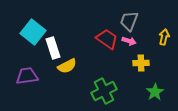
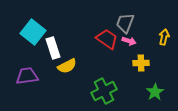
gray trapezoid: moved 4 px left, 2 px down
